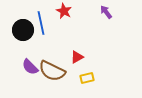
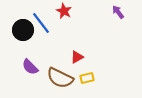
purple arrow: moved 12 px right
blue line: rotated 25 degrees counterclockwise
brown semicircle: moved 8 px right, 7 px down
